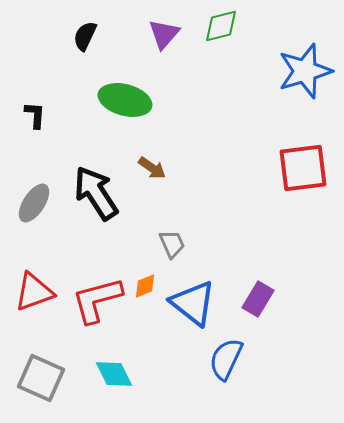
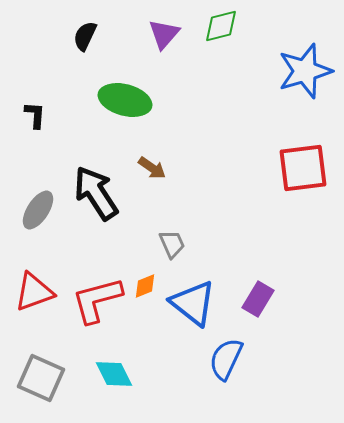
gray ellipse: moved 4 px right, 7 px down
